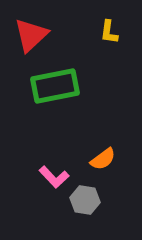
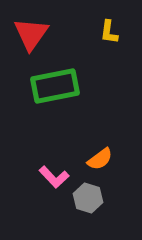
red triangle: moved 1 px up; rotated 12 degrees counterclockwise
orange semicircle: moved 3 px left
gray hexagon: moved 3 px right, 2 px up; rotated 8 degrees clockwise
